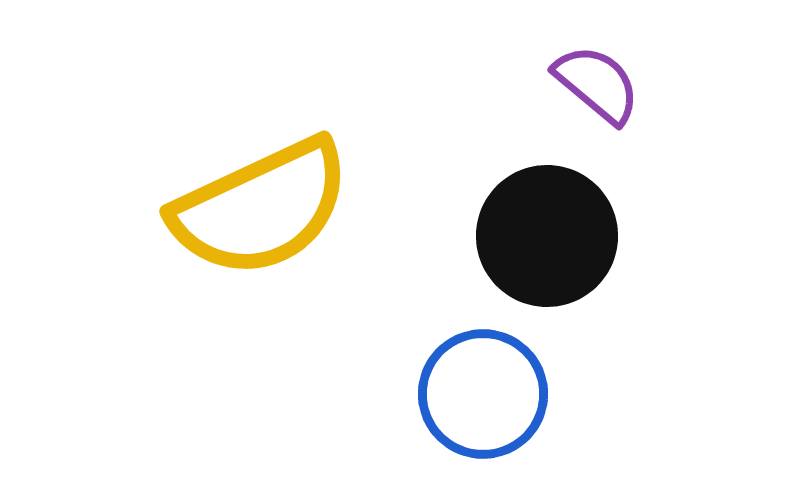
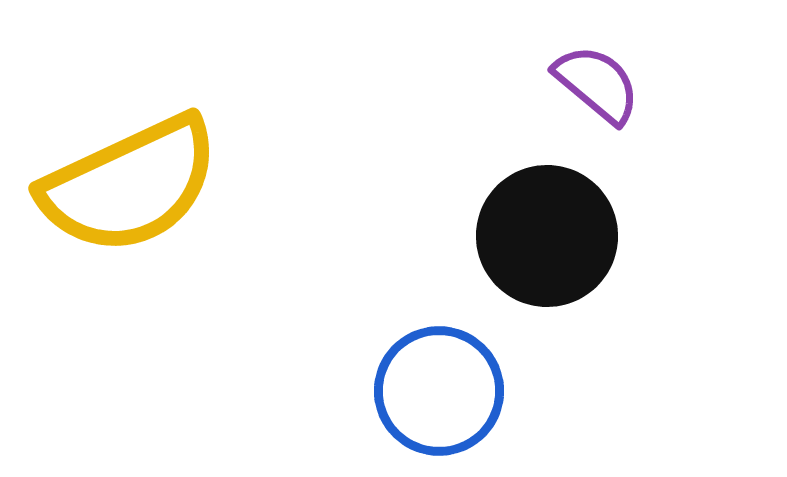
yellow semicircle: moved 131 px left, 23 px up
blue circle: moved 44 px left, 3 px up
